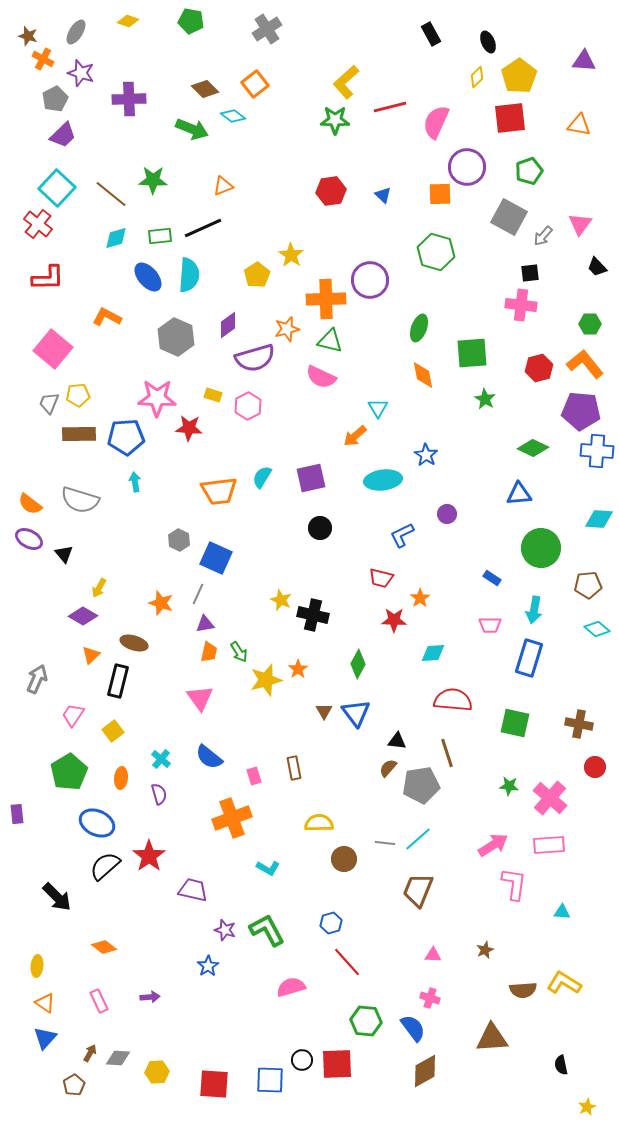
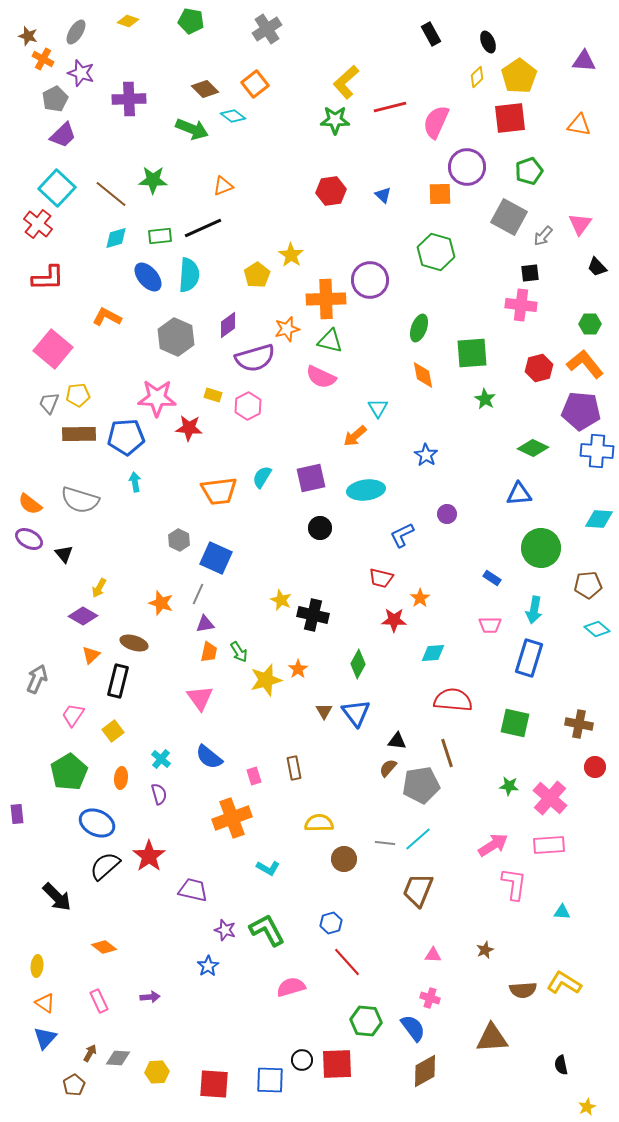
cyan ellipse at (383, 480): moved 17 px left, 10 px down
